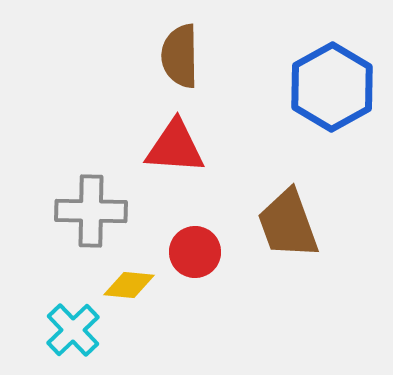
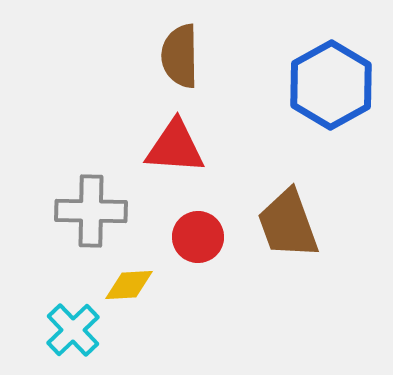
blue hexagon: moved 1 px left, 2 px up
red circle: moved 3 px right, 15 px up
yellow diamond: rotated 9 degrees counterclockwise
